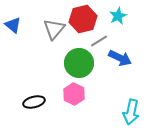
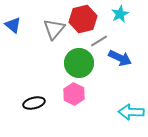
cyan star: moved 2 px right, 2 px up
black ellipse: moved 1 px down
cyan arrow: rotated 80 degrees clockwise
